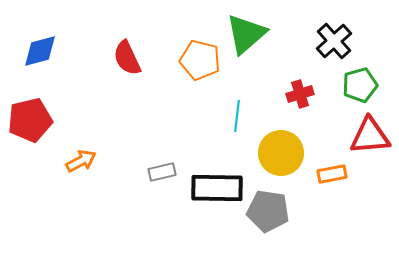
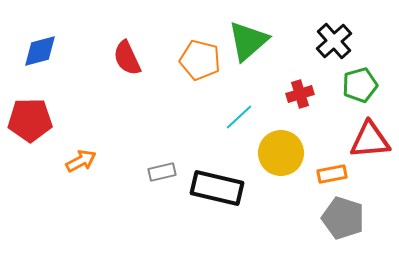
green triangle: moved 2 px right, 7 px down
cyan line: moved 2 px right, 1 px down; rotated 40 degrees clockwise
red pentagon: rotated 12 degrees clockwise
red triangle: moved 4 px down
black rectangle: rotated 12 degrees clockwise
gray pentagon: moved 75 px right, 7 px down; rotated 9 degrees clockwise
